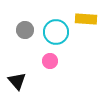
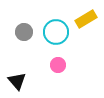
yellow rectangle: rotated 35 degrees counterclockwise
gray circle: moved 1 px left, 2 px down
pink circle: moved 8 px right, 4 px down
